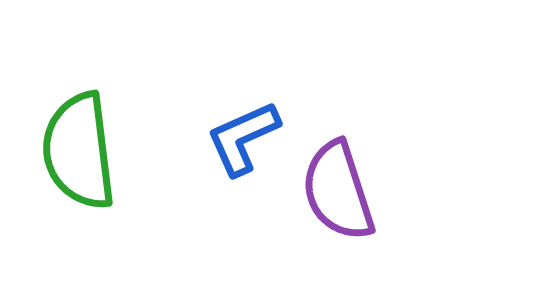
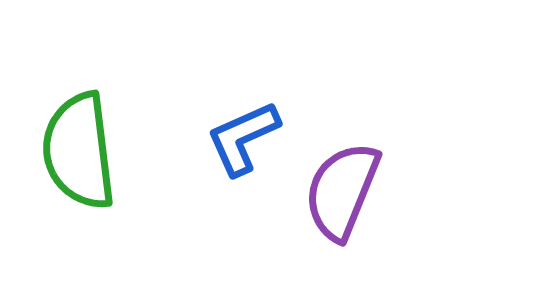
purple semicircle: moved 4 px right; rotated 40 degrees clockwise
